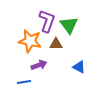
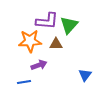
purple L-shape: rotated 75 degrees clockwise
green triangle: rotated 18 degrees clockwise
orange star: rotated 15 degrees counterclockwise
blue triangle: moved 6 px right, 8 px down; rotated 40 degrees clockwise
